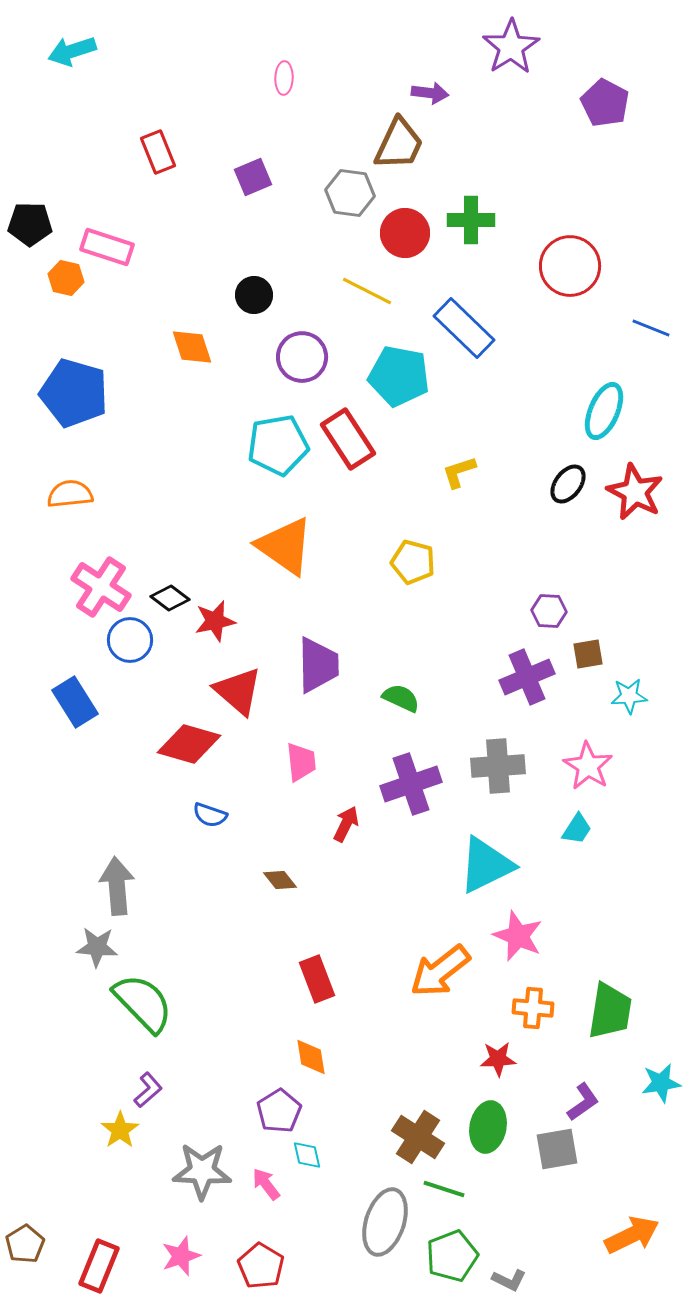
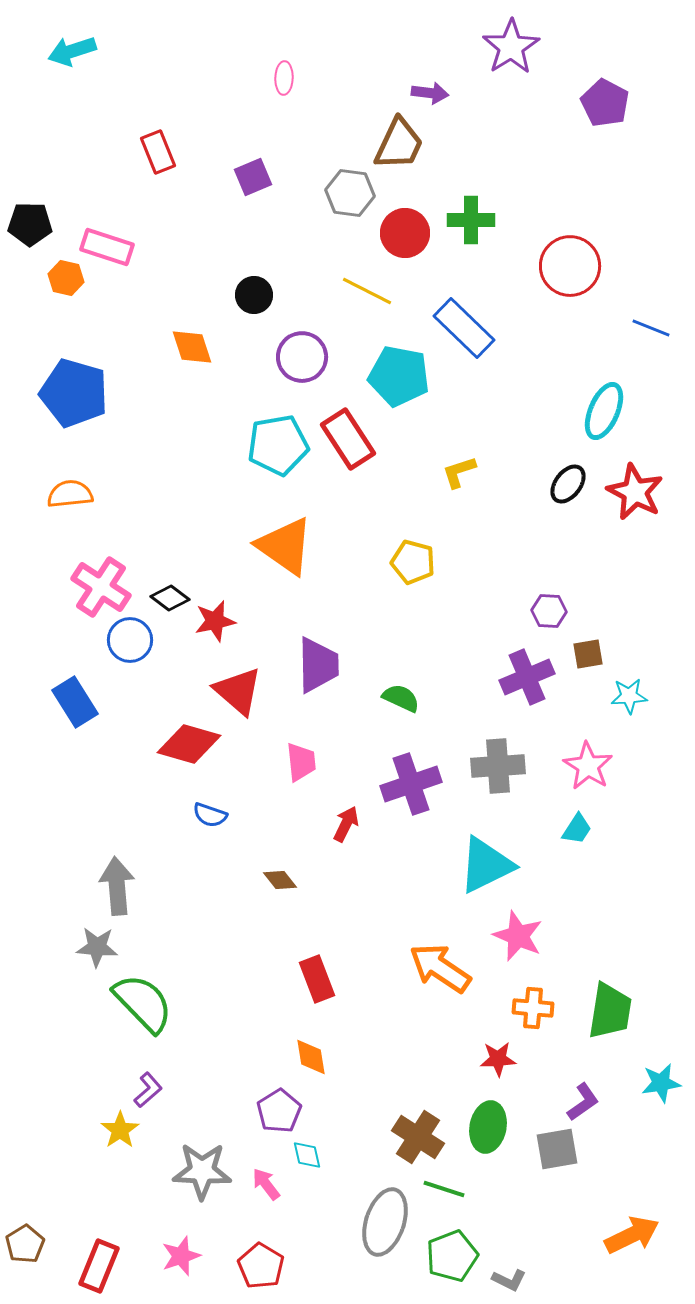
orange arrow at (440, 971): moved 3 px up; rotated 72 degrees clockwise
